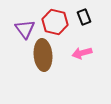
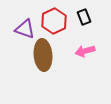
red hexagon: moved 1 px left, 1 px up; rotated 20 degrees clockwise
purple triangle: rotated 35 degrees counterclockwise
pink arrow: moved 3 px right, 2 px up
